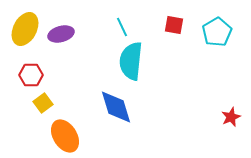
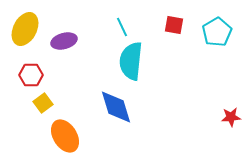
purple ellipse: moved 3 px right, 7 px down
red star: rotated 18 degrees clockwise
